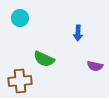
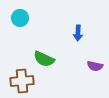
brown cross: moved 2 px right
